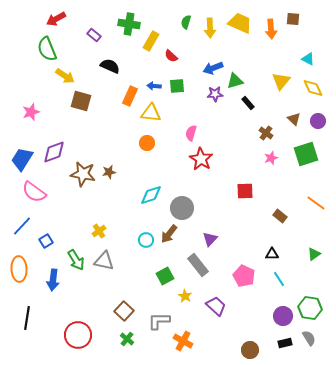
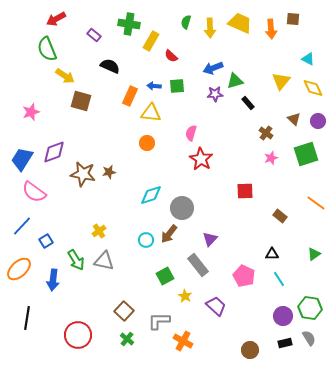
orange ellipse at (19, 269): rotated 50 degrees clockwise
